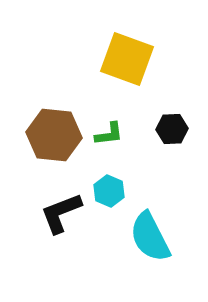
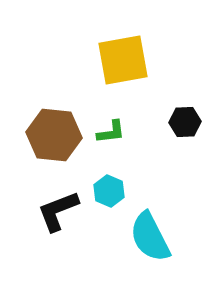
yellow square: moved 4 px left, 1 px down; rotated 30 degrees counterclockwise
black hexagon: moved 13 px right, 7 px up
green L-shape: moved 2 px right, 2 px up
black L-shape: moved 3 px left, 2 px up
